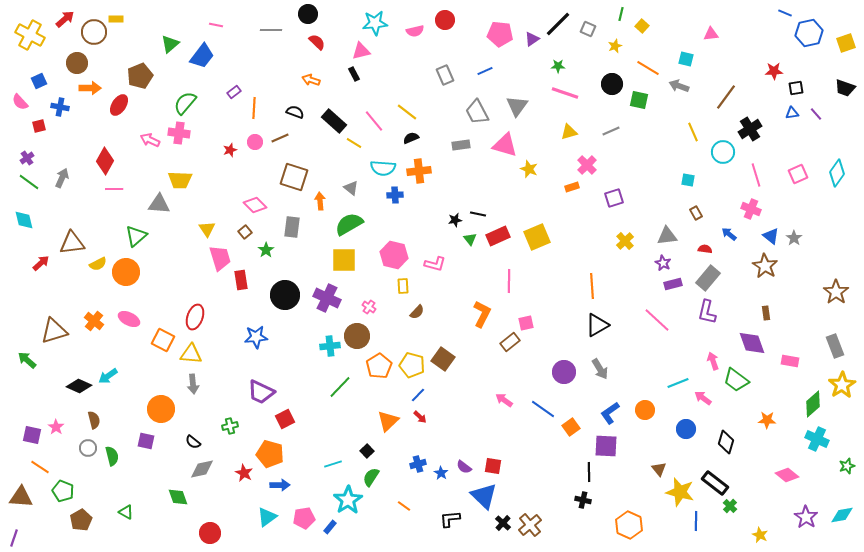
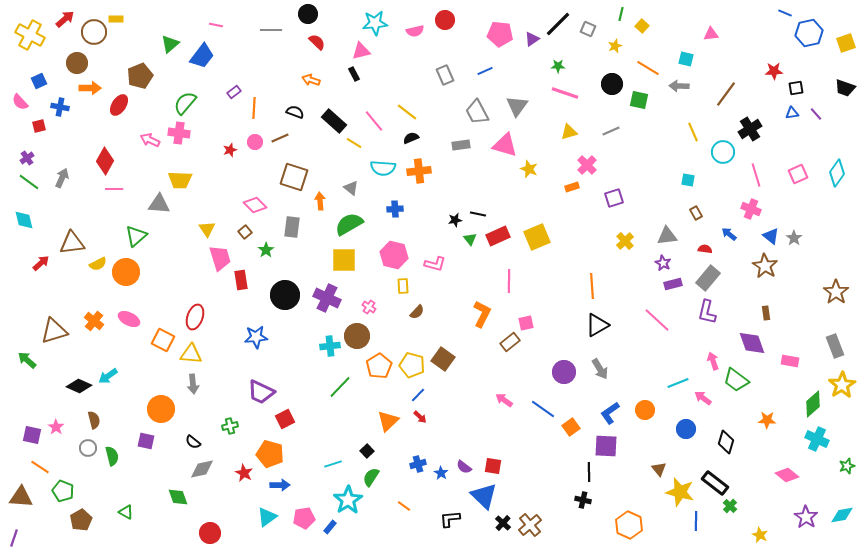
gray arrow at (679, 86): rotated 18 degrees counterclockwise
brown line at (726, 97): moved 3 px up
blue cross at (395, 195): moved 14 px down
